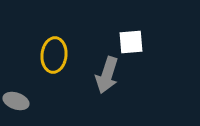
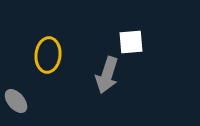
yellow ellipse: moved 6 px left
gray ellipse: rotated 30 degrees clockwise
